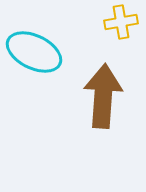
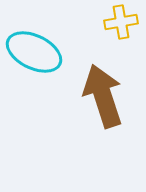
brown arrow: rotated 22 degrees counterclockwise
